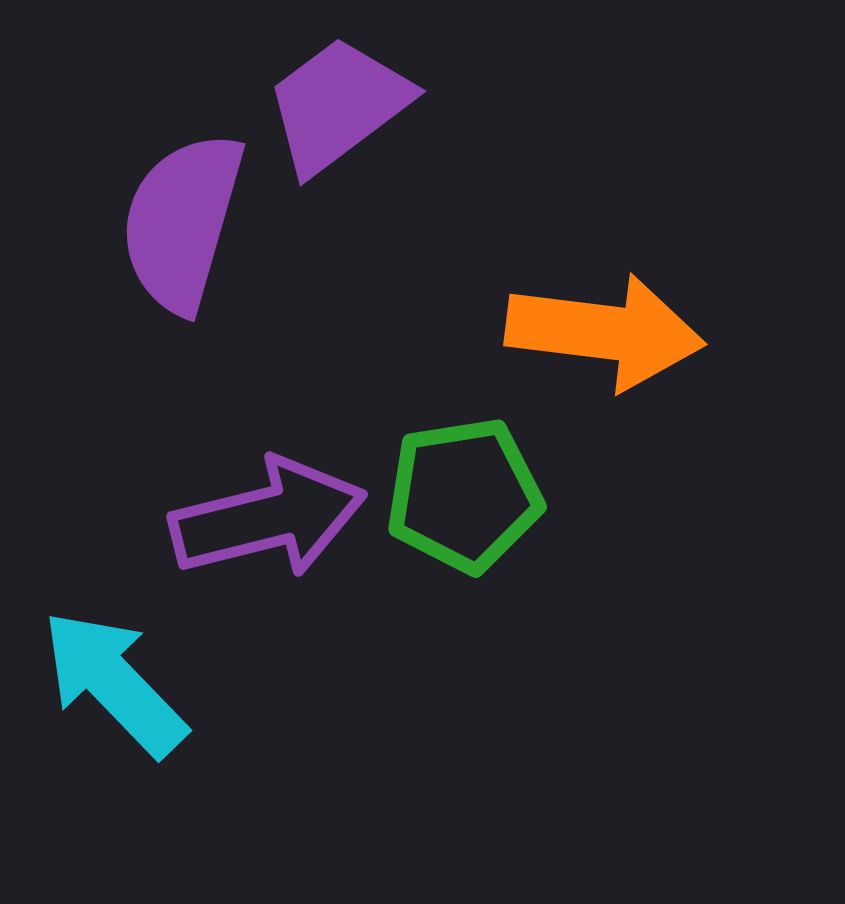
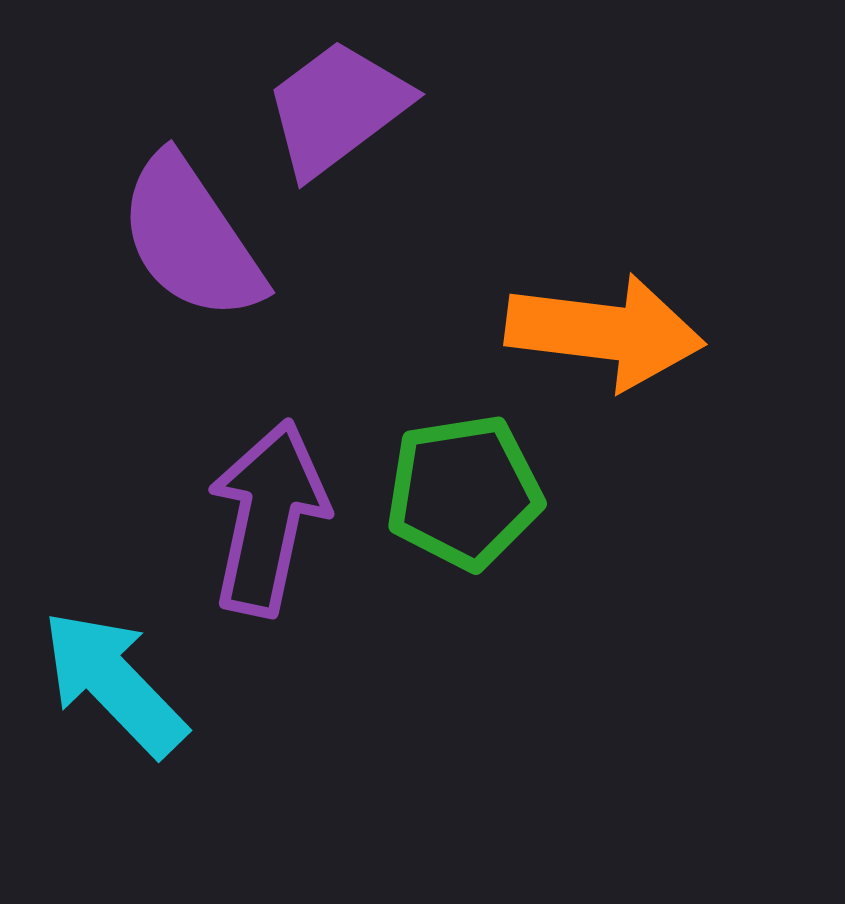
purple trapezoid: moved 1 px left, 3 px down
purple semicircle: moved 9 px right, 16 px down; rotated 50 degrees counterclockwise
green pentagon: moved 3 px up
purple arrow: rotated 64 degrees counterclockwise
